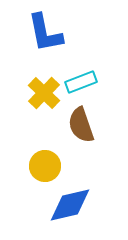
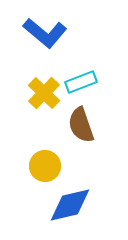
blue L-shape: rotated 39 degrees counterclockwise
